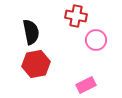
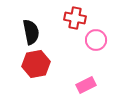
red cross: moved 1 px left, 2 px down
